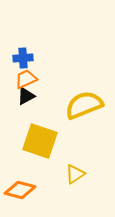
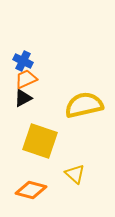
blue cross: moved 3 px down; rotated 30 degrees clockwise
black triangle: moved 3 px left, 2 px down
yellow semicircle: rotated 9 degrees clockwise
yellow triangle: rotated 45 degrees counterclockwise
orange diamond: moved 11 px right
